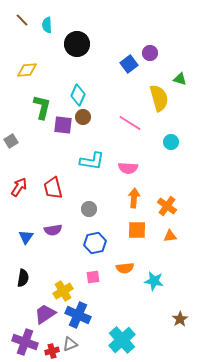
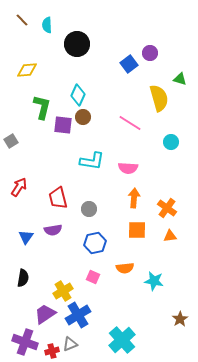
red trapezoid: moved 5 px right, 10 px down
orange cross: moved 2 px down
pink square: rotated 32 degrees clockwise
blue cross: rotated 35 degrees clockwise
